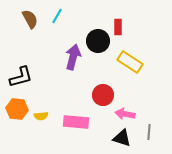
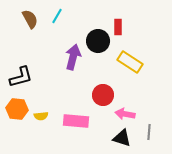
pink rectangle: moved 1 px up
